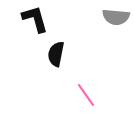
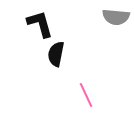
black L-shape: moved 5 px right, 5 px down
pink line: rotated 10 degrees clockwise
